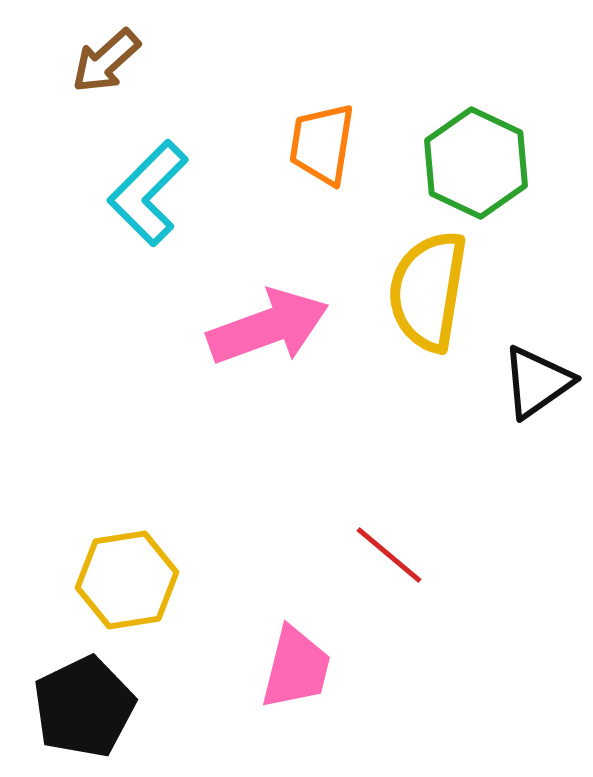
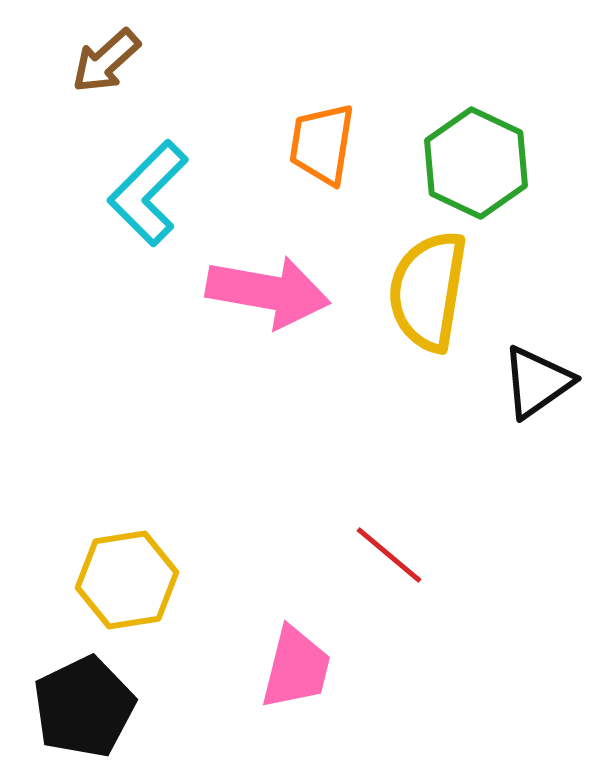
pink arrow: moved 35 px up; rotated 30 degrees clockwise
